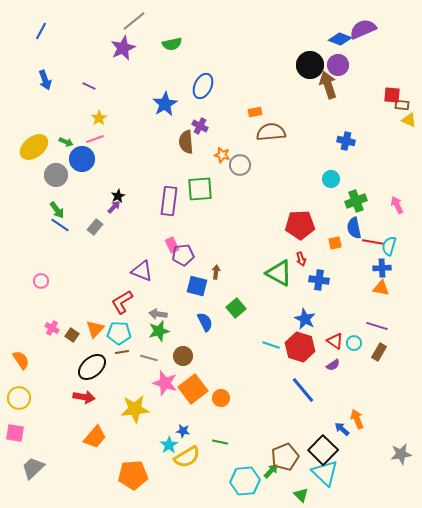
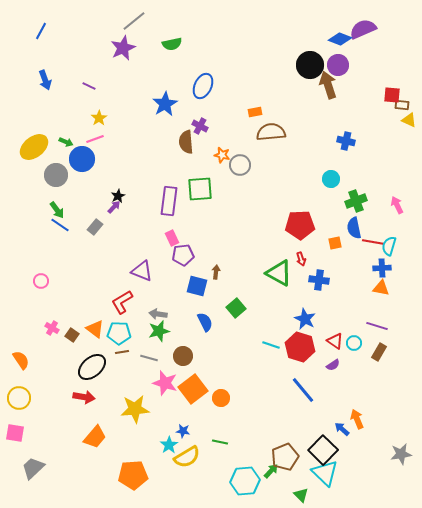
pink rectangle at (172, 245): moved 7 px up
orange triangle at (95, 329): rotated 36 degrees counterclockwise
